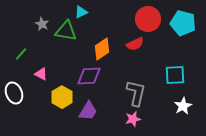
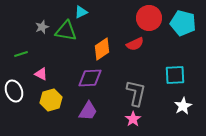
red circle: moved 1 px right, 1 px up
gray star: moved 3 px down; rotated 24 degrees clockwise
green line: rotated 32 degrees clockwise
purple diamond: moved 1 px right, 2 px down
white ellipse: moved 2 px up
yellow hexagon: moved 11 px left, 3 px down; rotated 15 degrees clockwise
pink star: rotated 21 degrees counterclockwise
